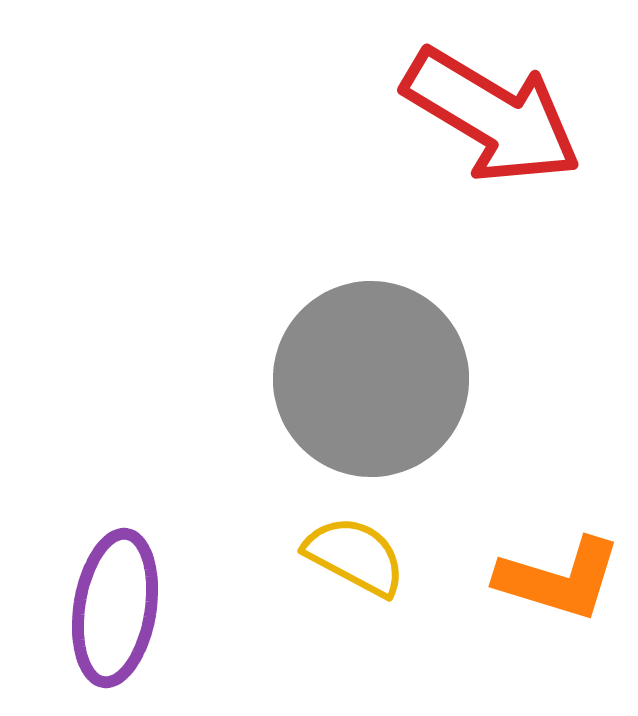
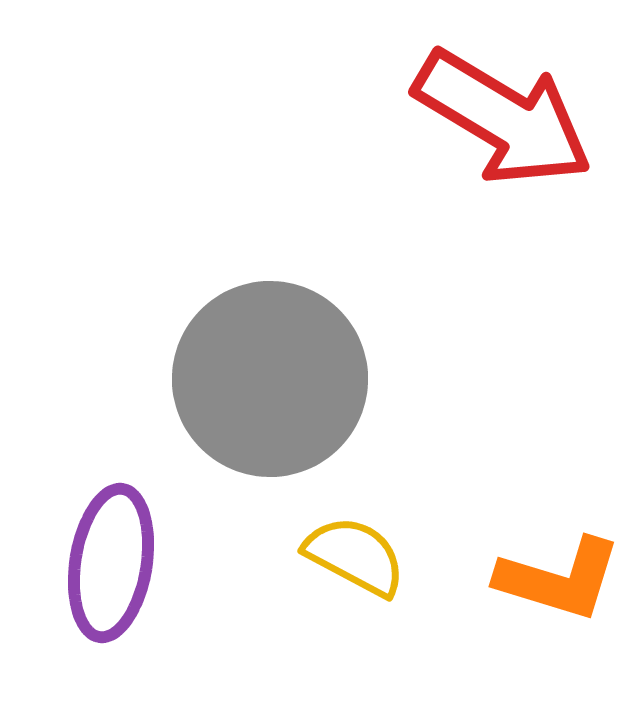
red arrow: moved 11 px right, 2 px down
gray circle: moved 101 px left
purple ellipse: moved 4 px left, 45 px up
